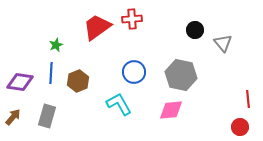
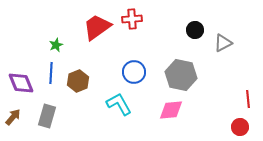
gray triangle: rotated 42 degrees clockwise
purple diamond: moved 1 px right, 1 px down; rotated 60 degrees clockwise
